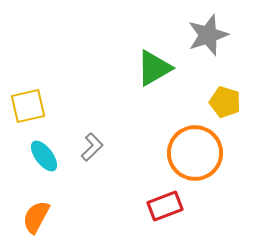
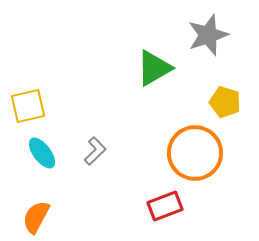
gray L-shape: moved 3 px right, 4 px down
cyan ellipse: moved 2 px left, 3 px up
